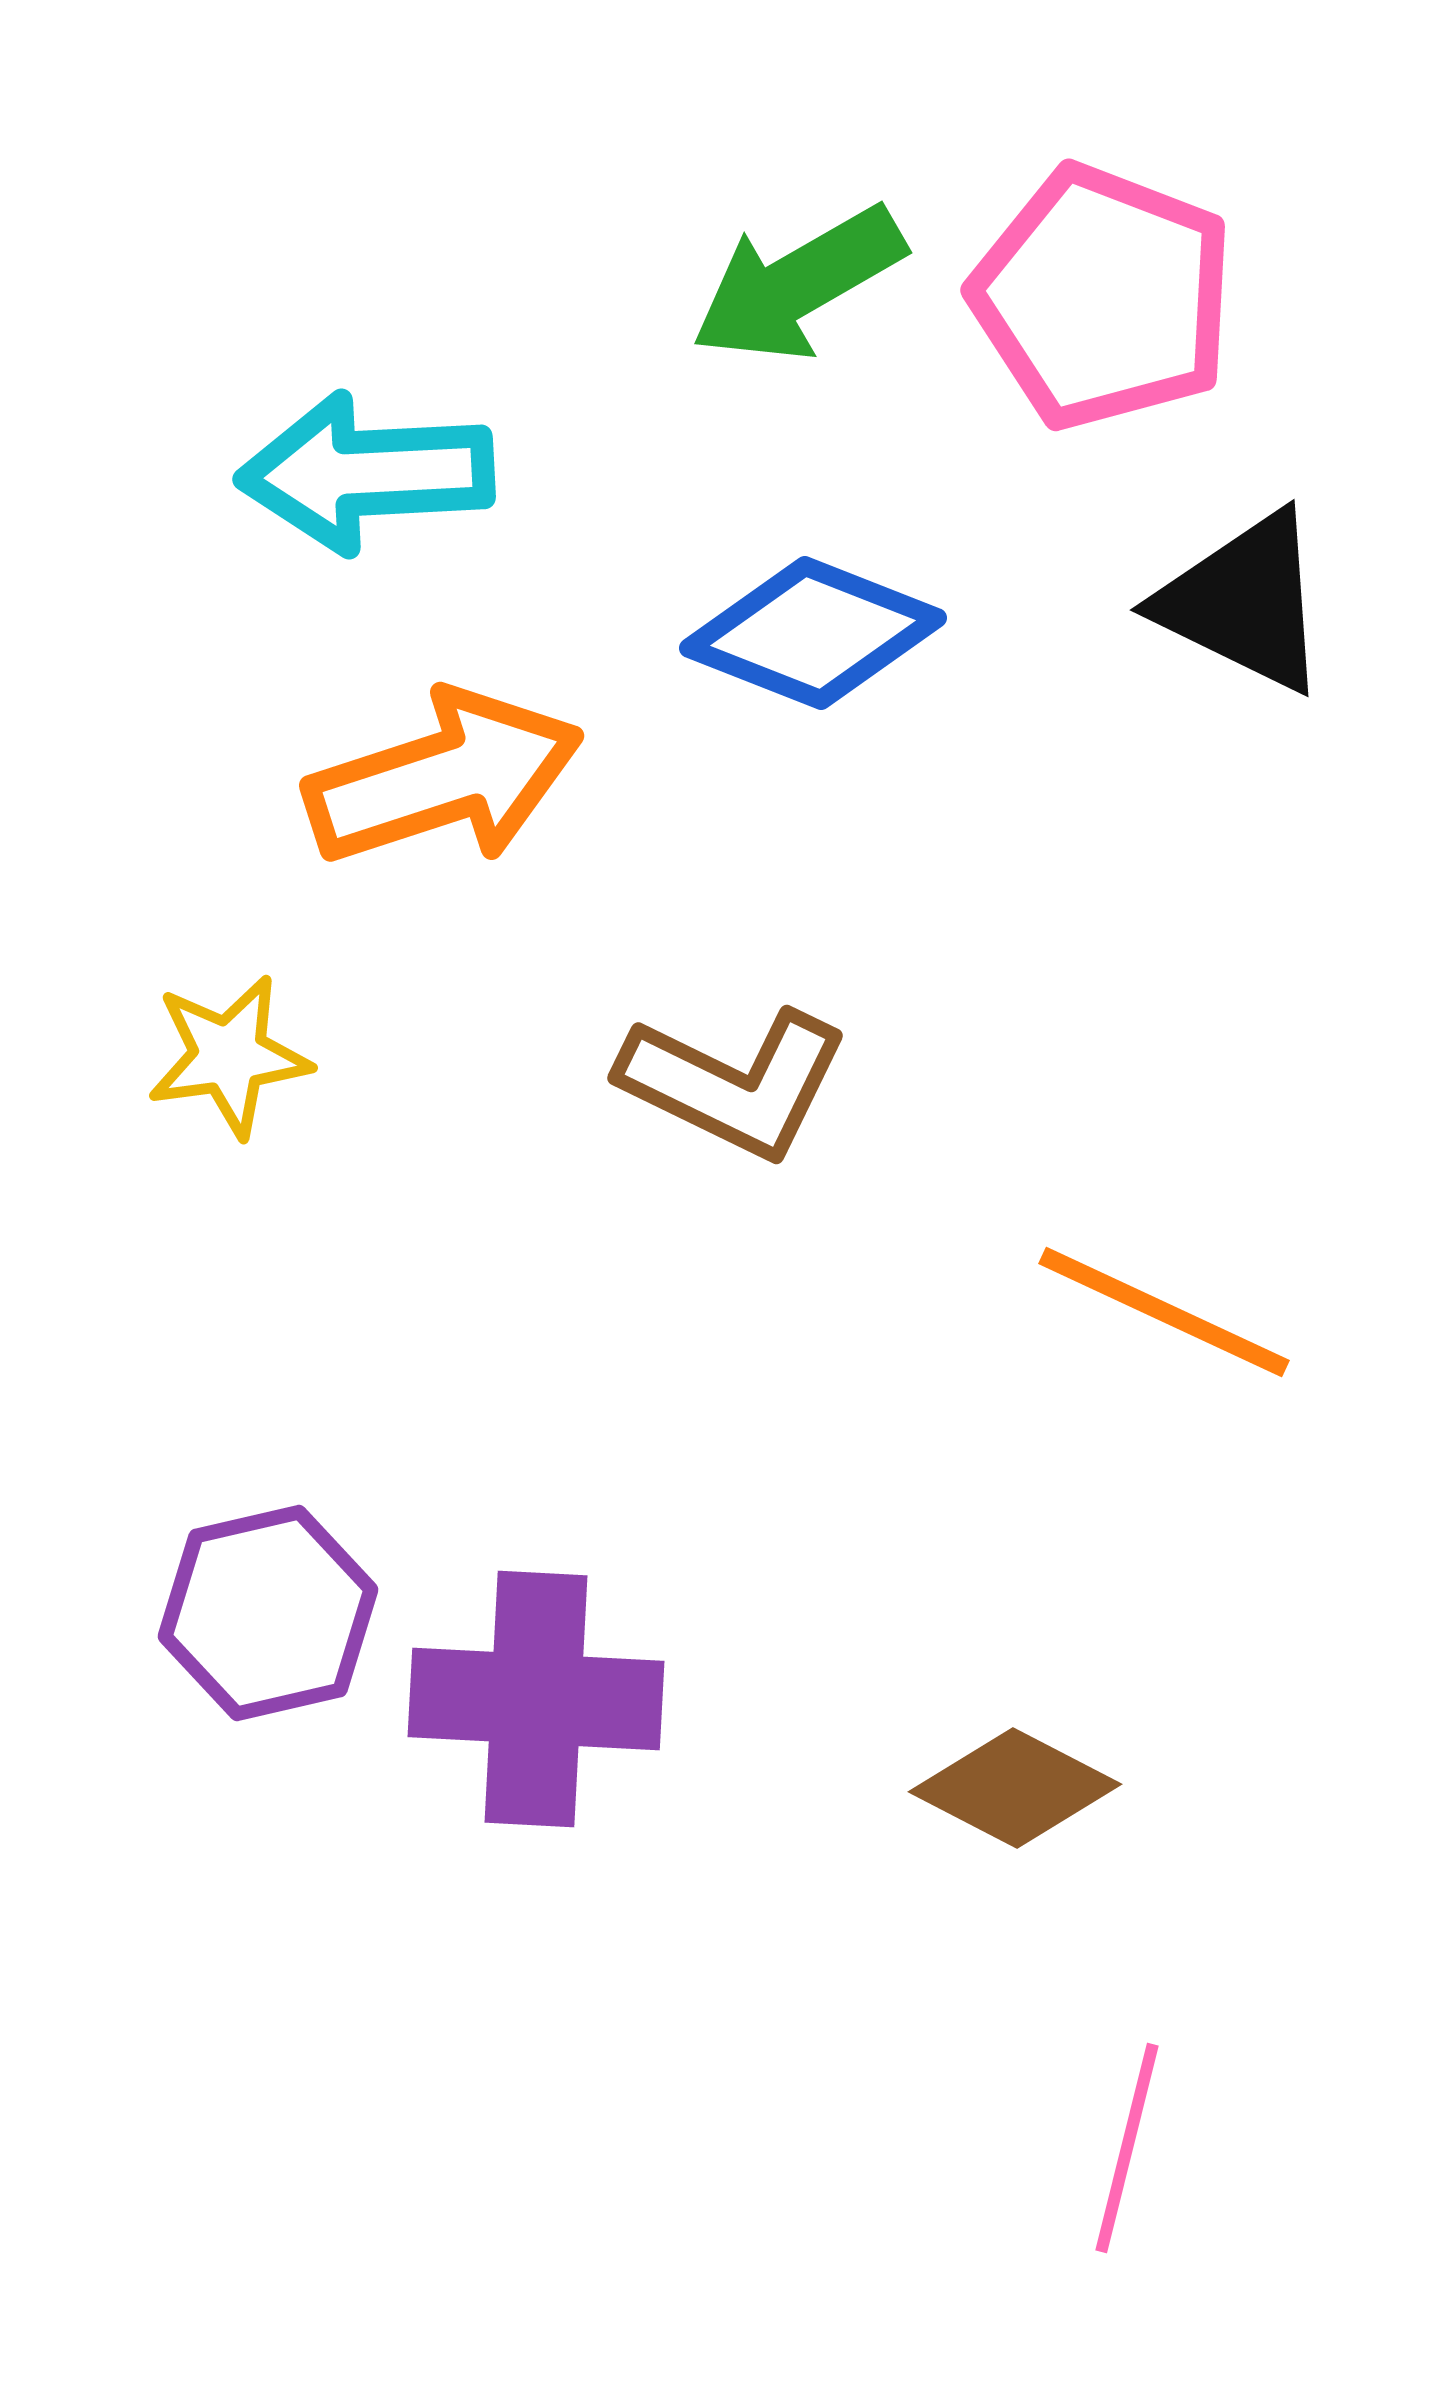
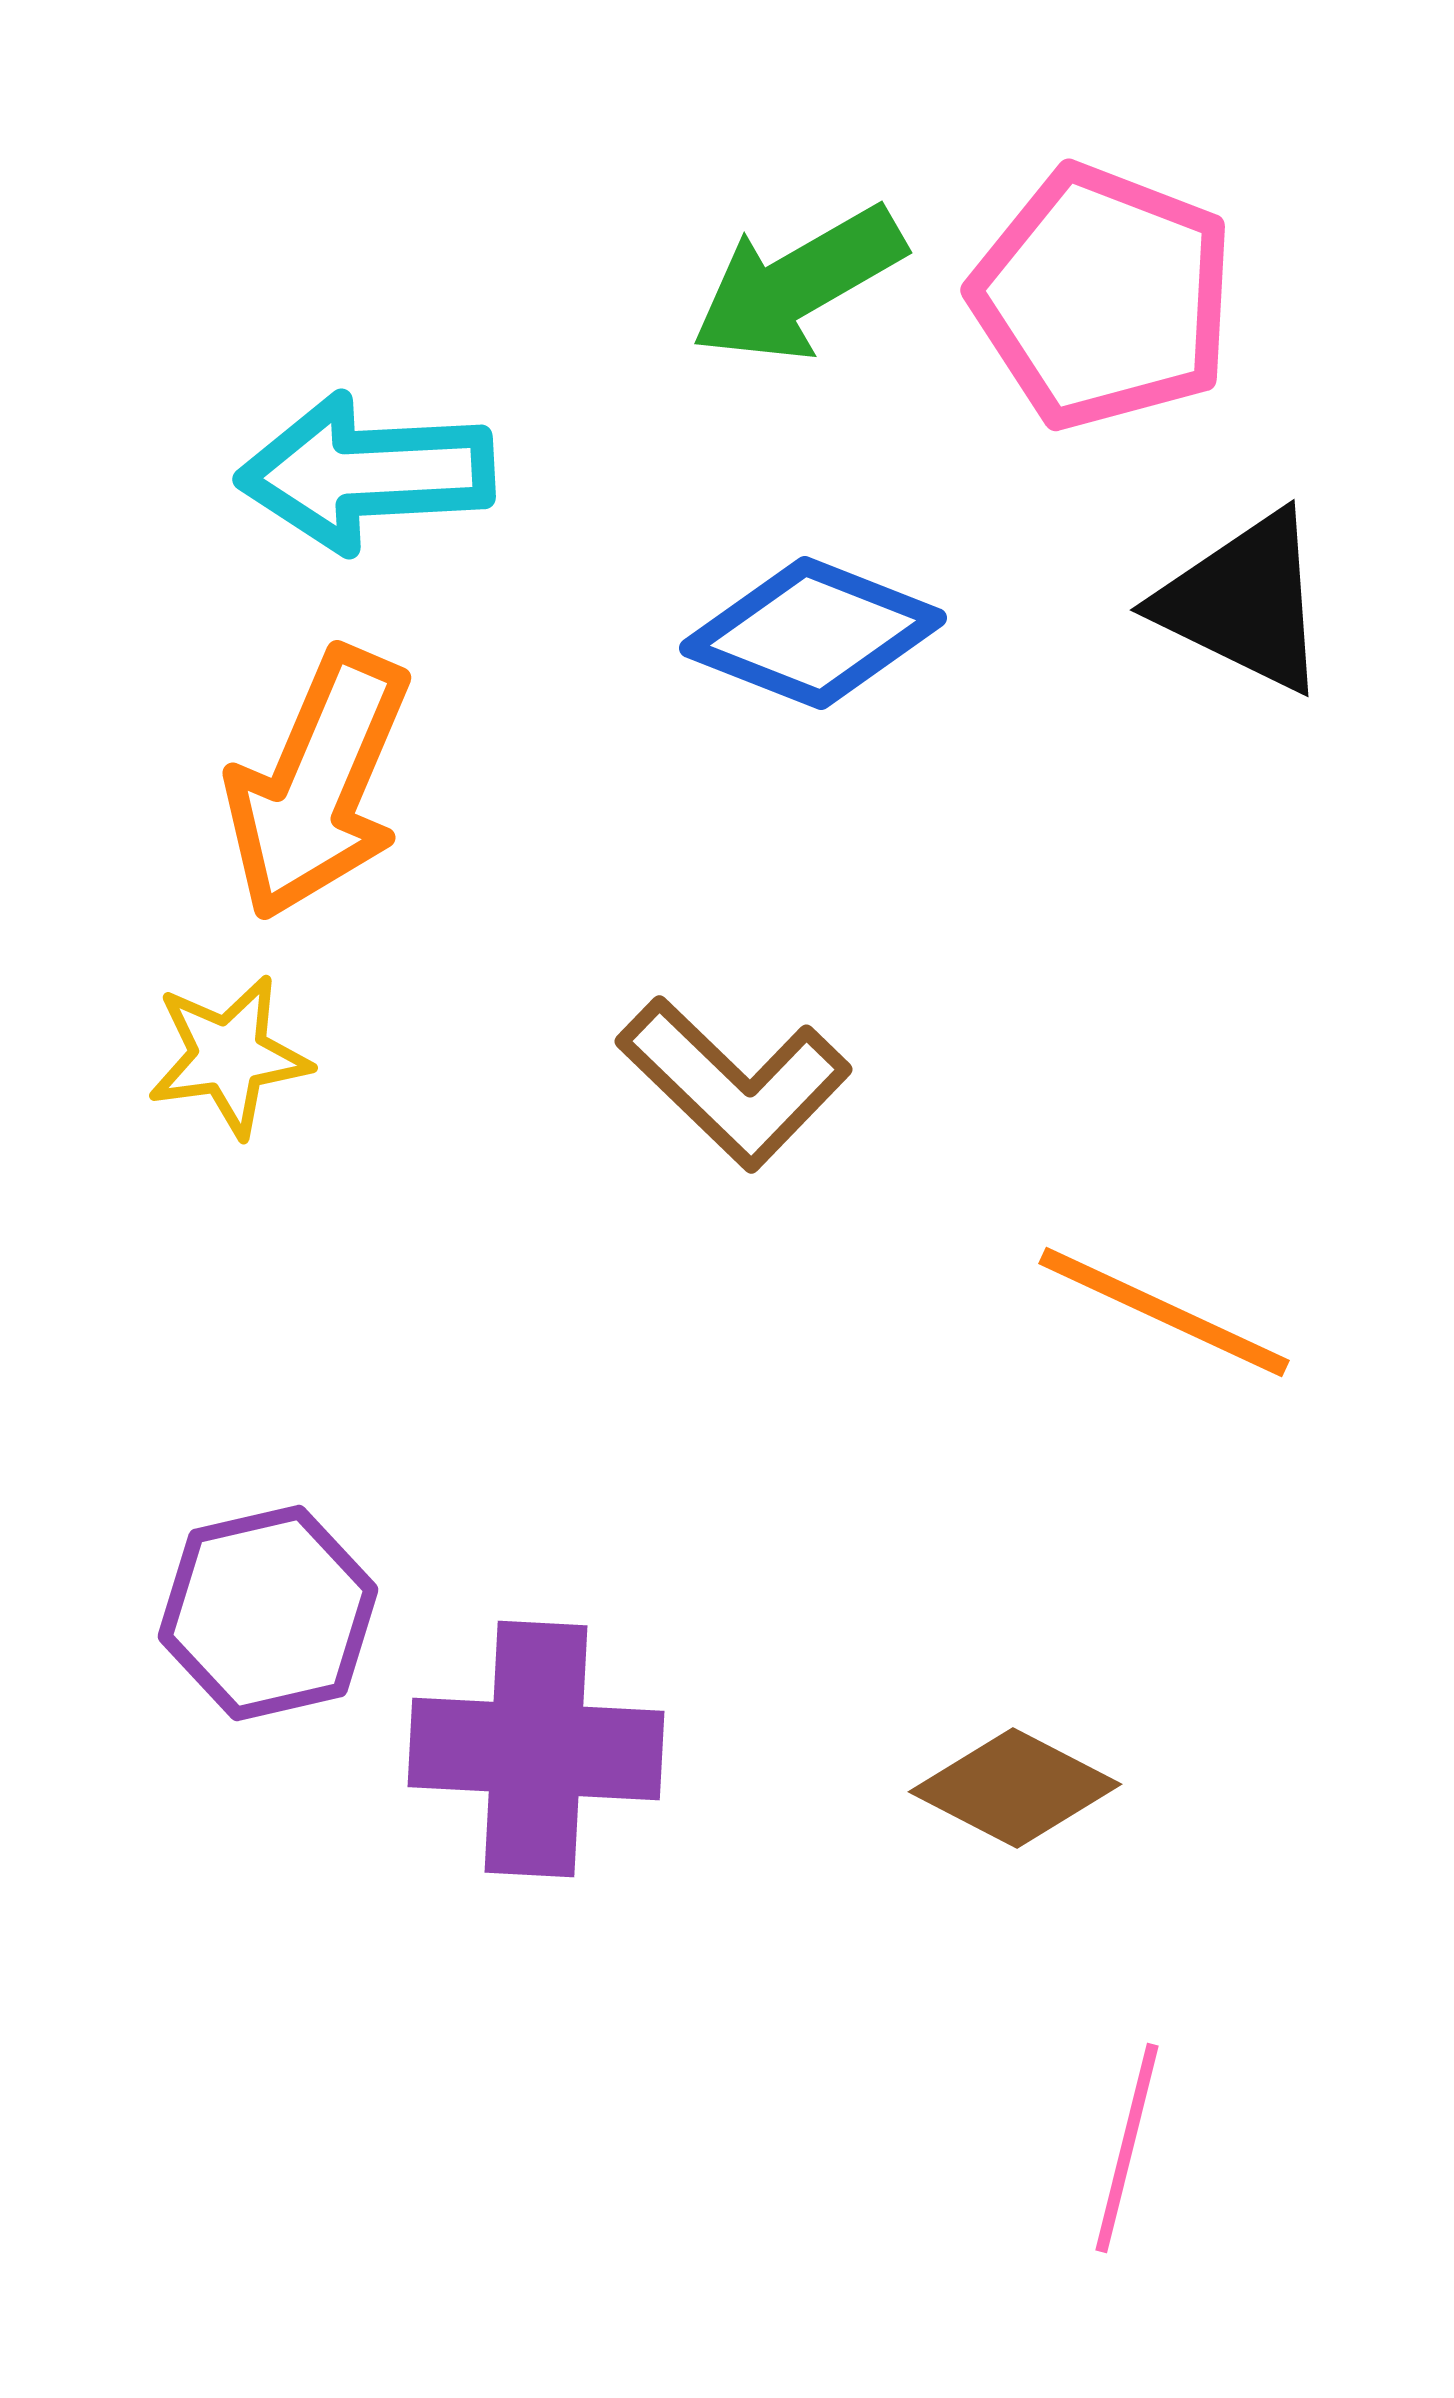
orange arrow: moved 126 px left, 6 px down; rotated 131 degrees clockwise
brown L-shape: rotated 18 degrees clockwise
purple cross: moved 50 px down
